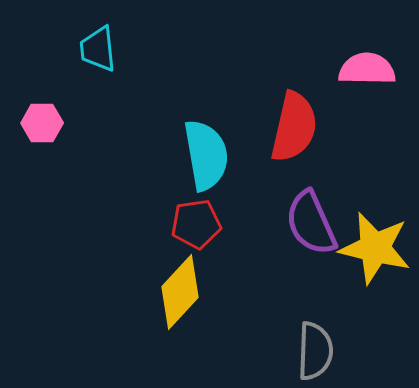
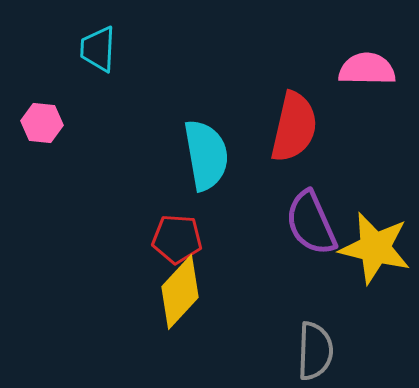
cyan trapezoid: rotated 9 degrees clockwise
pink hexagon: rotated 6 degrees clockwise
red pentagon: moved 19 px left, 15 px down; rotated 12 degrees clockwise
